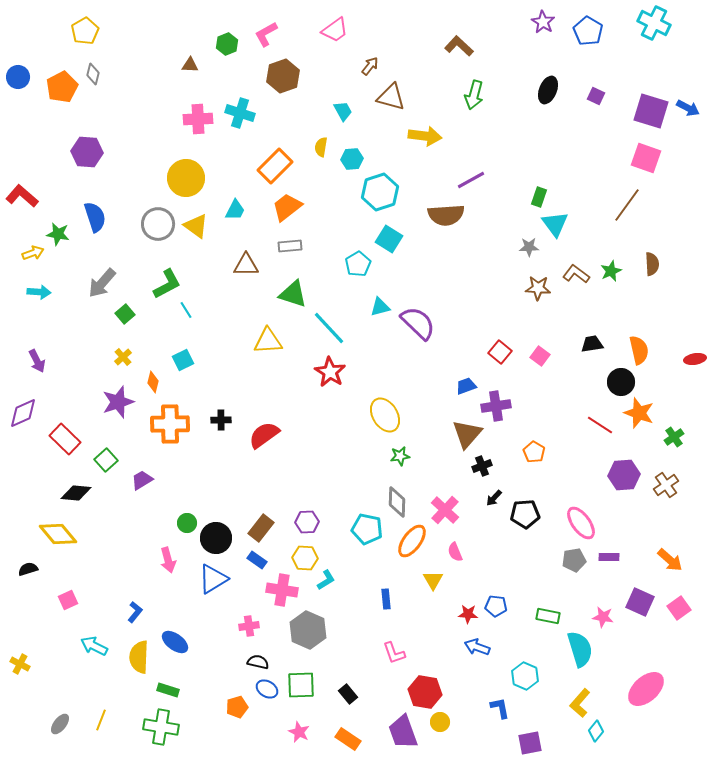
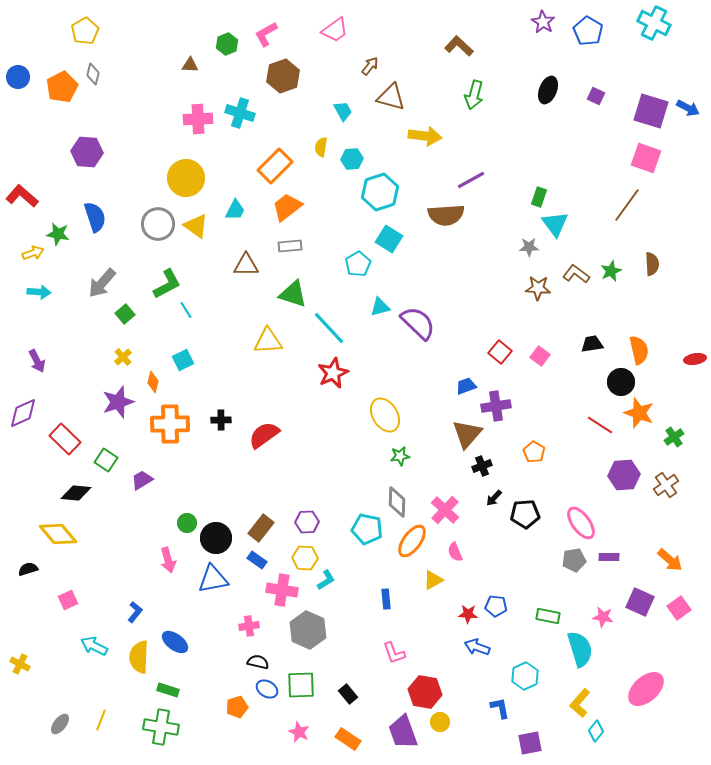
red star at (330, 372): moved 3 px right, 1 px down; rotated 16 degrees clockwise
green square at (106, 460): rotated 15 degrees counterclockwise
blue triangle at (213, 579): rotated 20 degrees clockwise
yellow triangle at (433, 580): rotated 30 degrees clockwise
cyan hexagon at (525, 676): rotated 12 degrees clockwise
